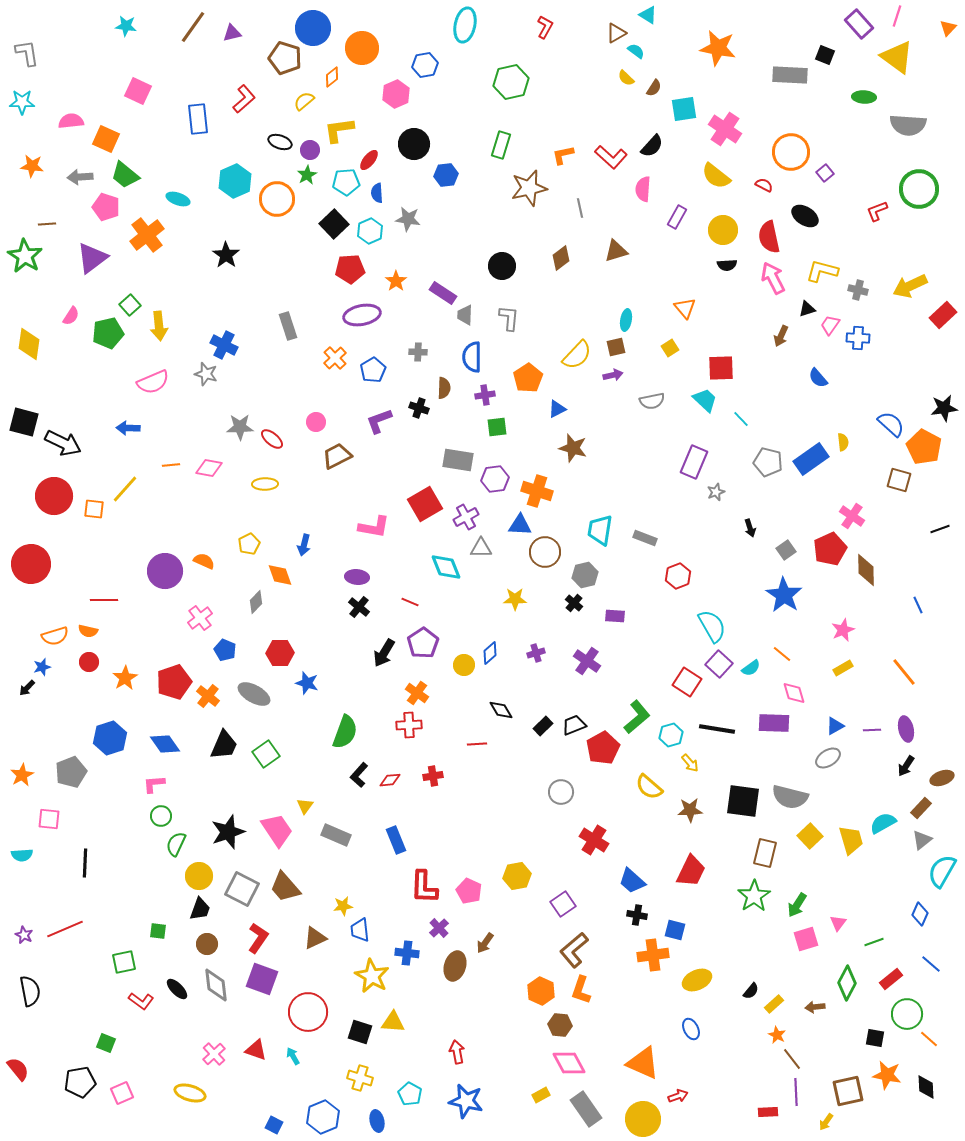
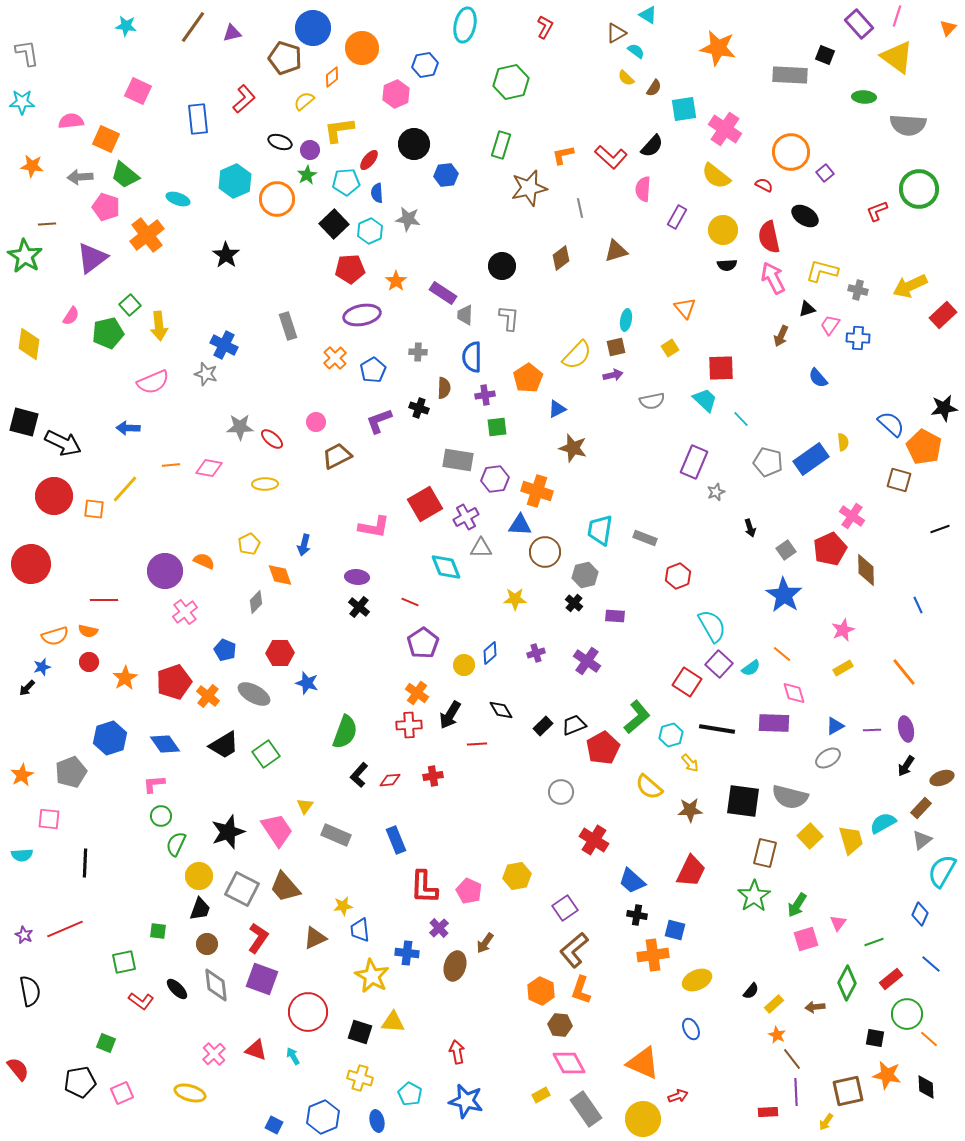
pink cross at (200, 618): moved 15 px left, 6 px up
black arrow at (384, 653): moved 66 px right, 62 px down
black trapezoid at (224, 745): rotated 36 degrees clockwise
purple square at (563, 904): moved 2 px right, 4 px down
